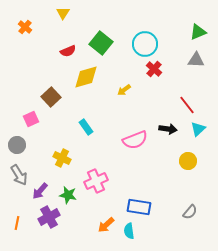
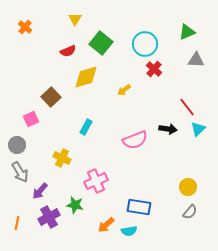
yellow triangle: moved 12 px right, 6 px down
green triangle: moved 11 px left
red line: moved 2 px down
cyan rectangle: rotated 63 degrees clockwise
yellow circle: moved 26 px down
gray arrow: moved 1 px right, 3 px up
green star: moved 7 px right, 10 px down
cyan semicircle: rotated 91 degrees counterclockwise
